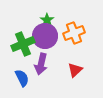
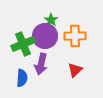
green star: moved 4 px right
orange cross: moved 1 px right, 3 px down; rotated 20 degrees clockwise
blue semicircle: rotated 30 degrees clockwise
